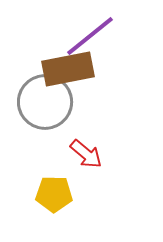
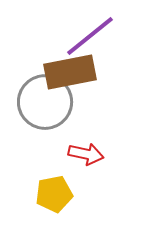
brown rectangle: moved 2 px right, 3 px down
red arrow: rotated 28 degrees counterclockwise
yellow pentagon: rotated 12 degrees counterclockwise
